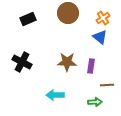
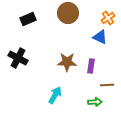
orange cross: moved 5 px right
blue triangle: rotated 14 degrees counterclockwise
black cross: moved 4 px left, 4 px up
cyan arrow: rotated 120 degrees clockwise
